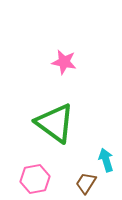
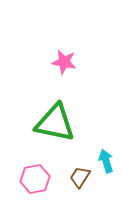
green triangle: rotated 24 degrees counterclockwise
cyan arrow: moved 1 px down
brown trapezoid: moved 6 px left, 6 px up
